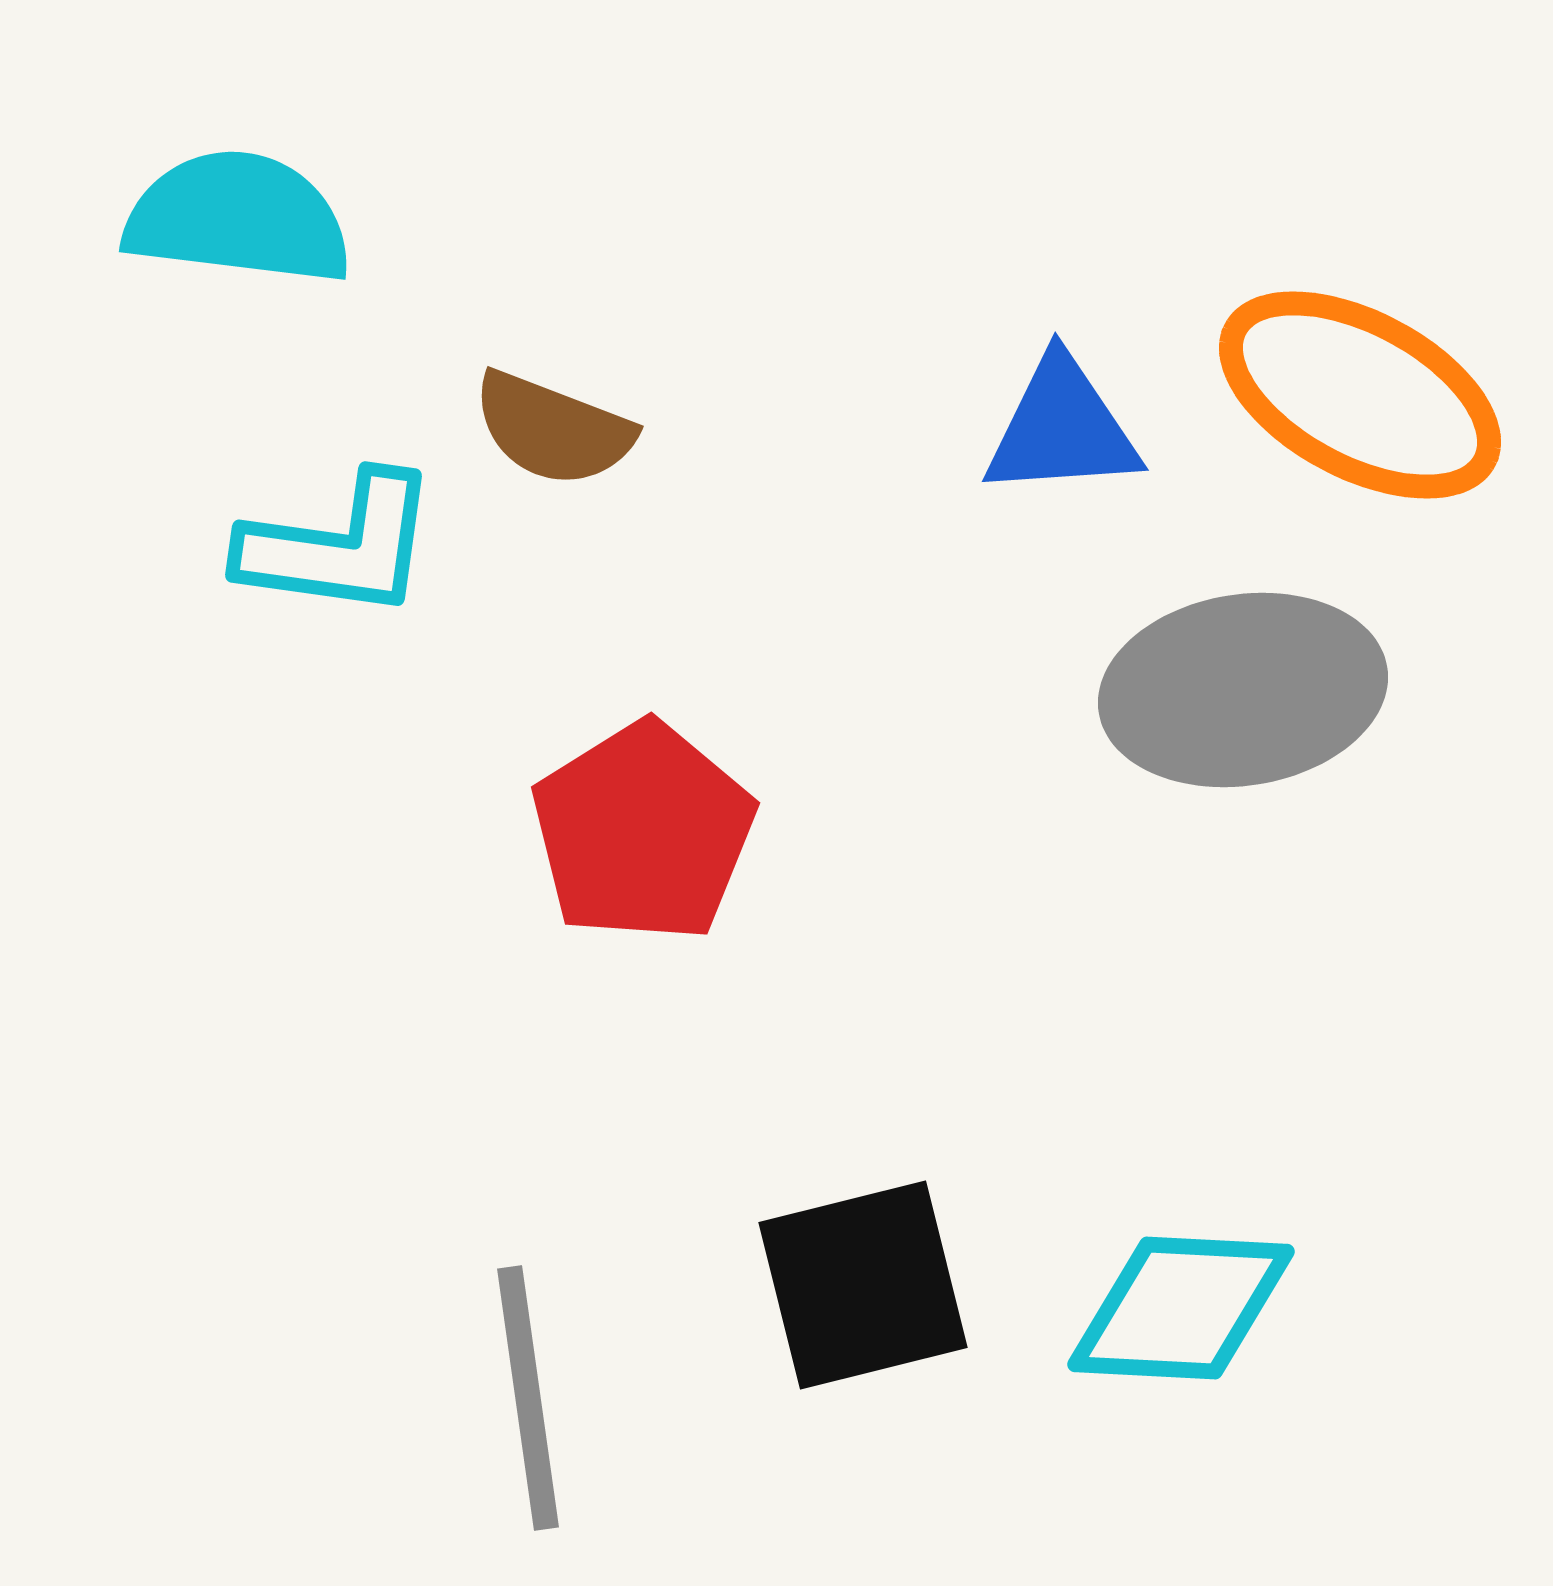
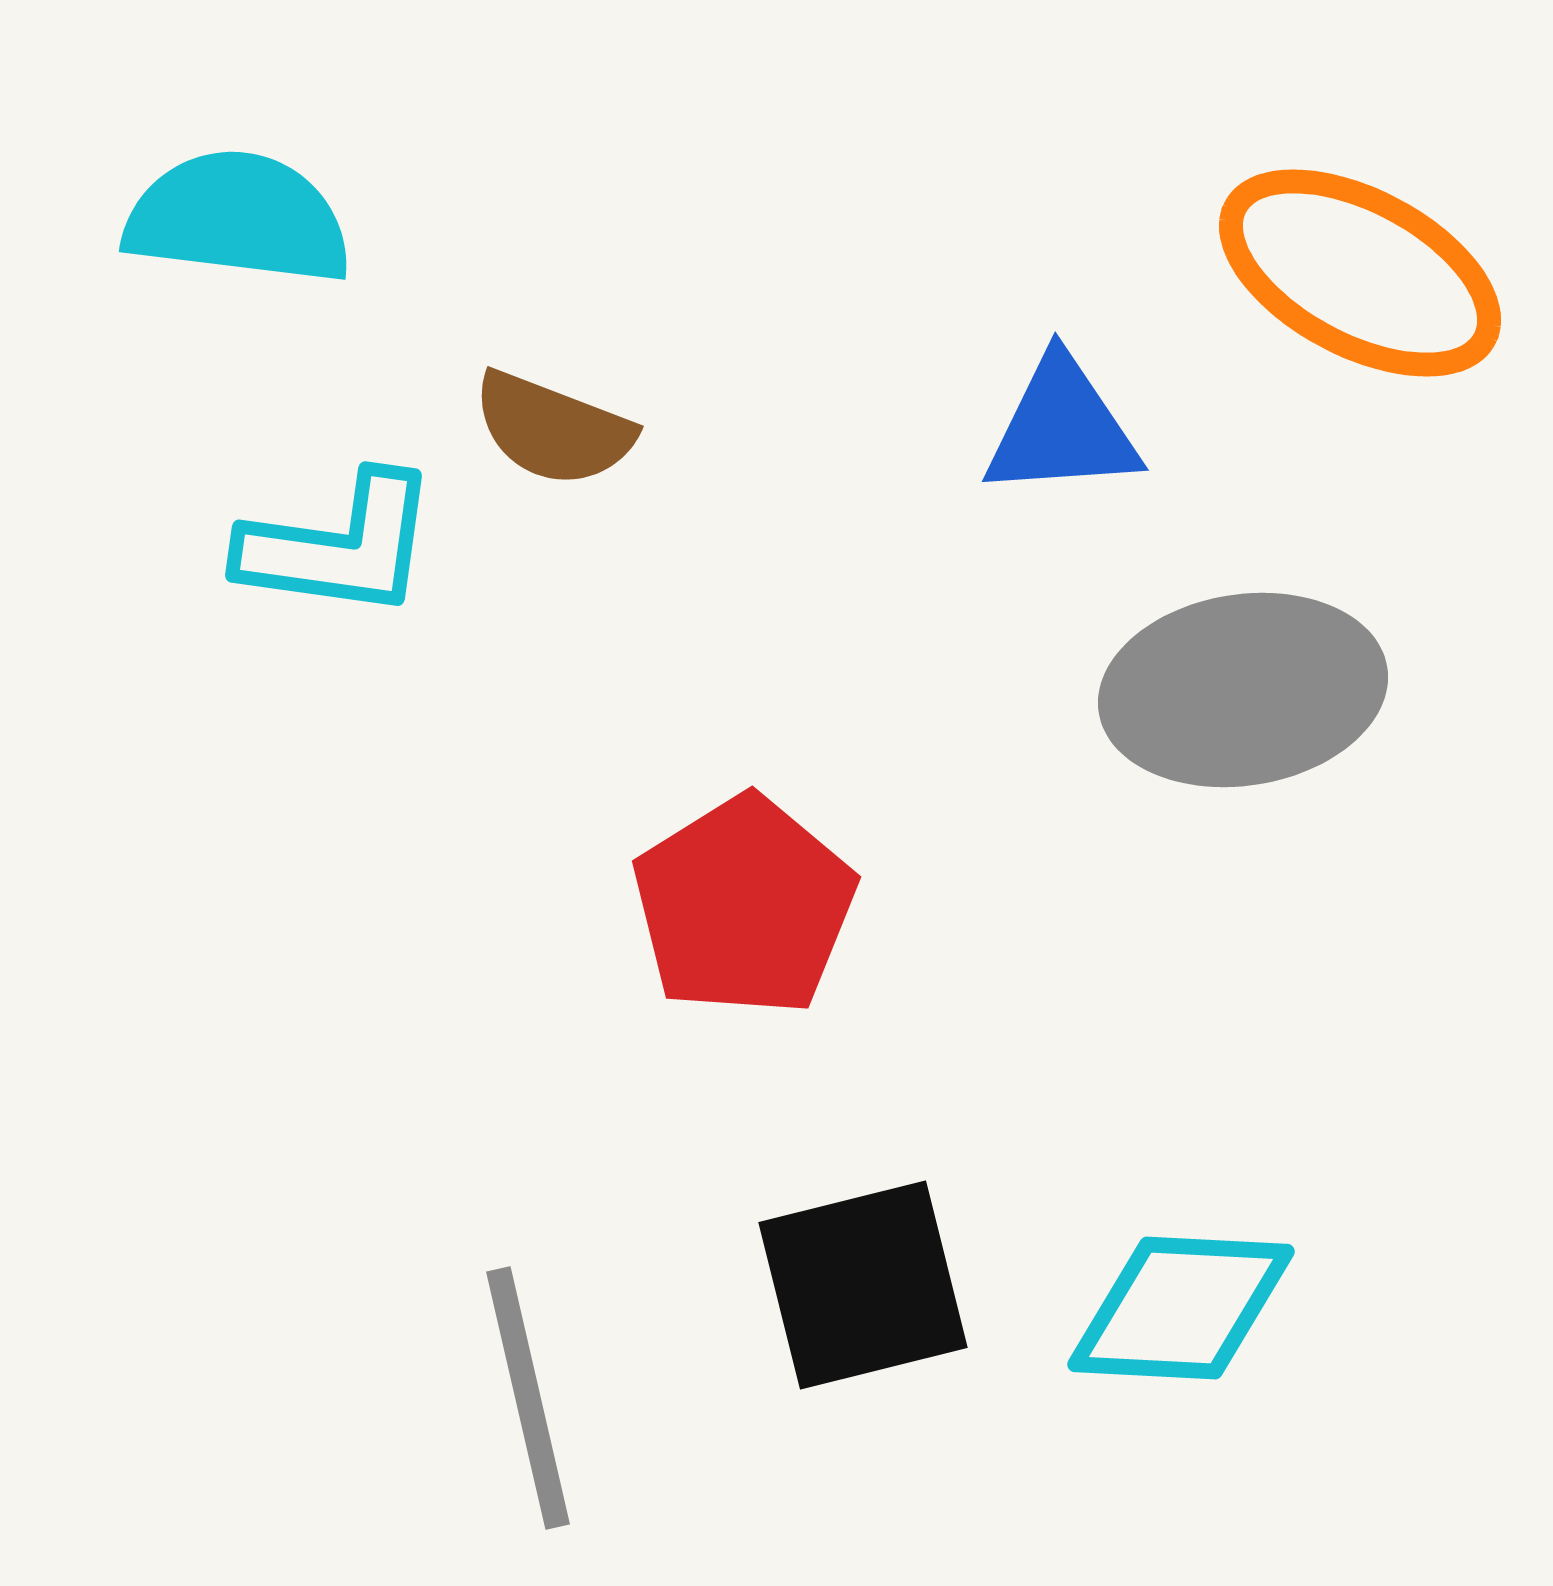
orange ellipse: moved 122 px up
red pentagon: moved 101 px right, 74 px down
gray line: rotated 5 degrees counterclockwise
